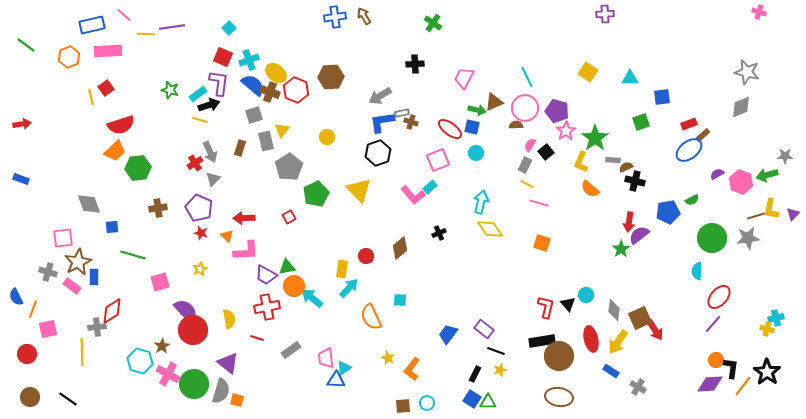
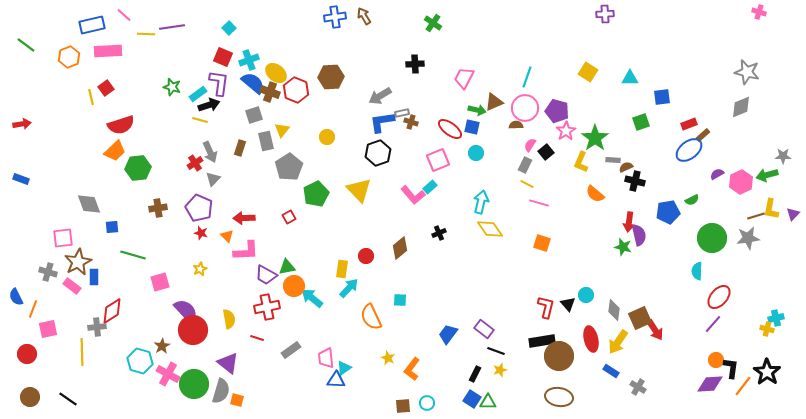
cyan line at (527, 77): rotated 45 degrees clockwise
blue semicircle at (253, 85): moved 2 px up
green star at (170, 90): moved 2 px right, 3 px up
gray star at (785, 156): moved 2 px left
pink hexagon at (741, 182): rotated 15 degrees clockwise
orange semicircle at (590, 189): moved 5 px right, 5 px down
purple semicircle at (639, 235): rotated 115 degrees clockwise
green star at (621, 249): moved 2 px right, 2 px up; rotated 24 degrees counterclockwise
